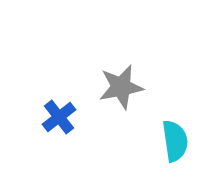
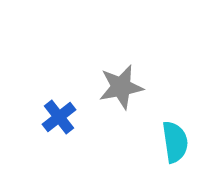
cyan semicircle: moved 1 px down
